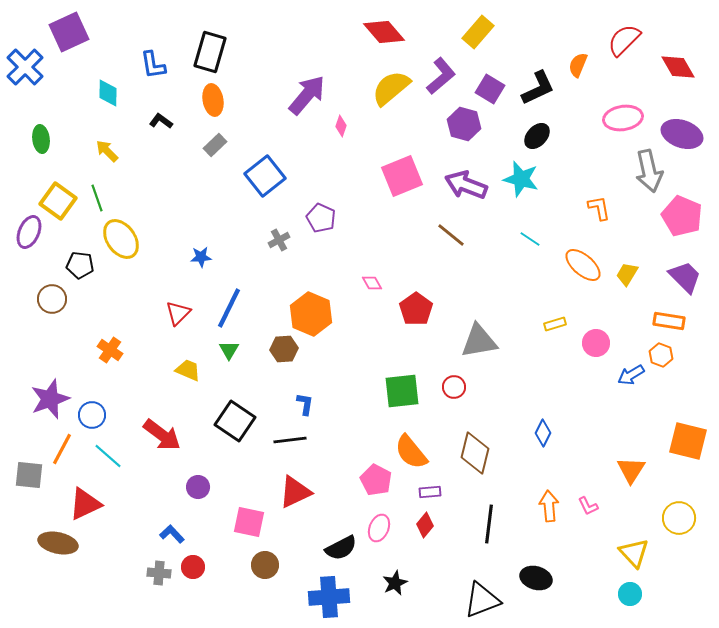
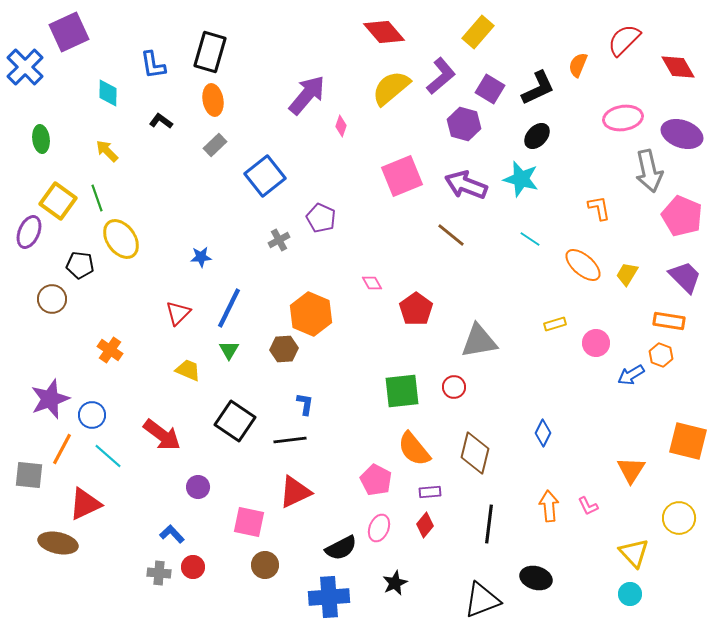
orange semicircle at (411, 452): moved 3 px right, 3 px up
